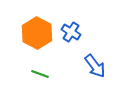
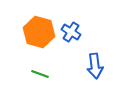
orange hexagon: moved 2 px right, 1 px up; rotated 12 degrees counterclockwise
blue arrow: rotated 30 degrees clockwise
